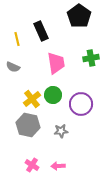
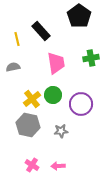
black rectangle: rotated 18 degrees counterclockwise
gray semicircle: rotated 144 degrees clockwise
